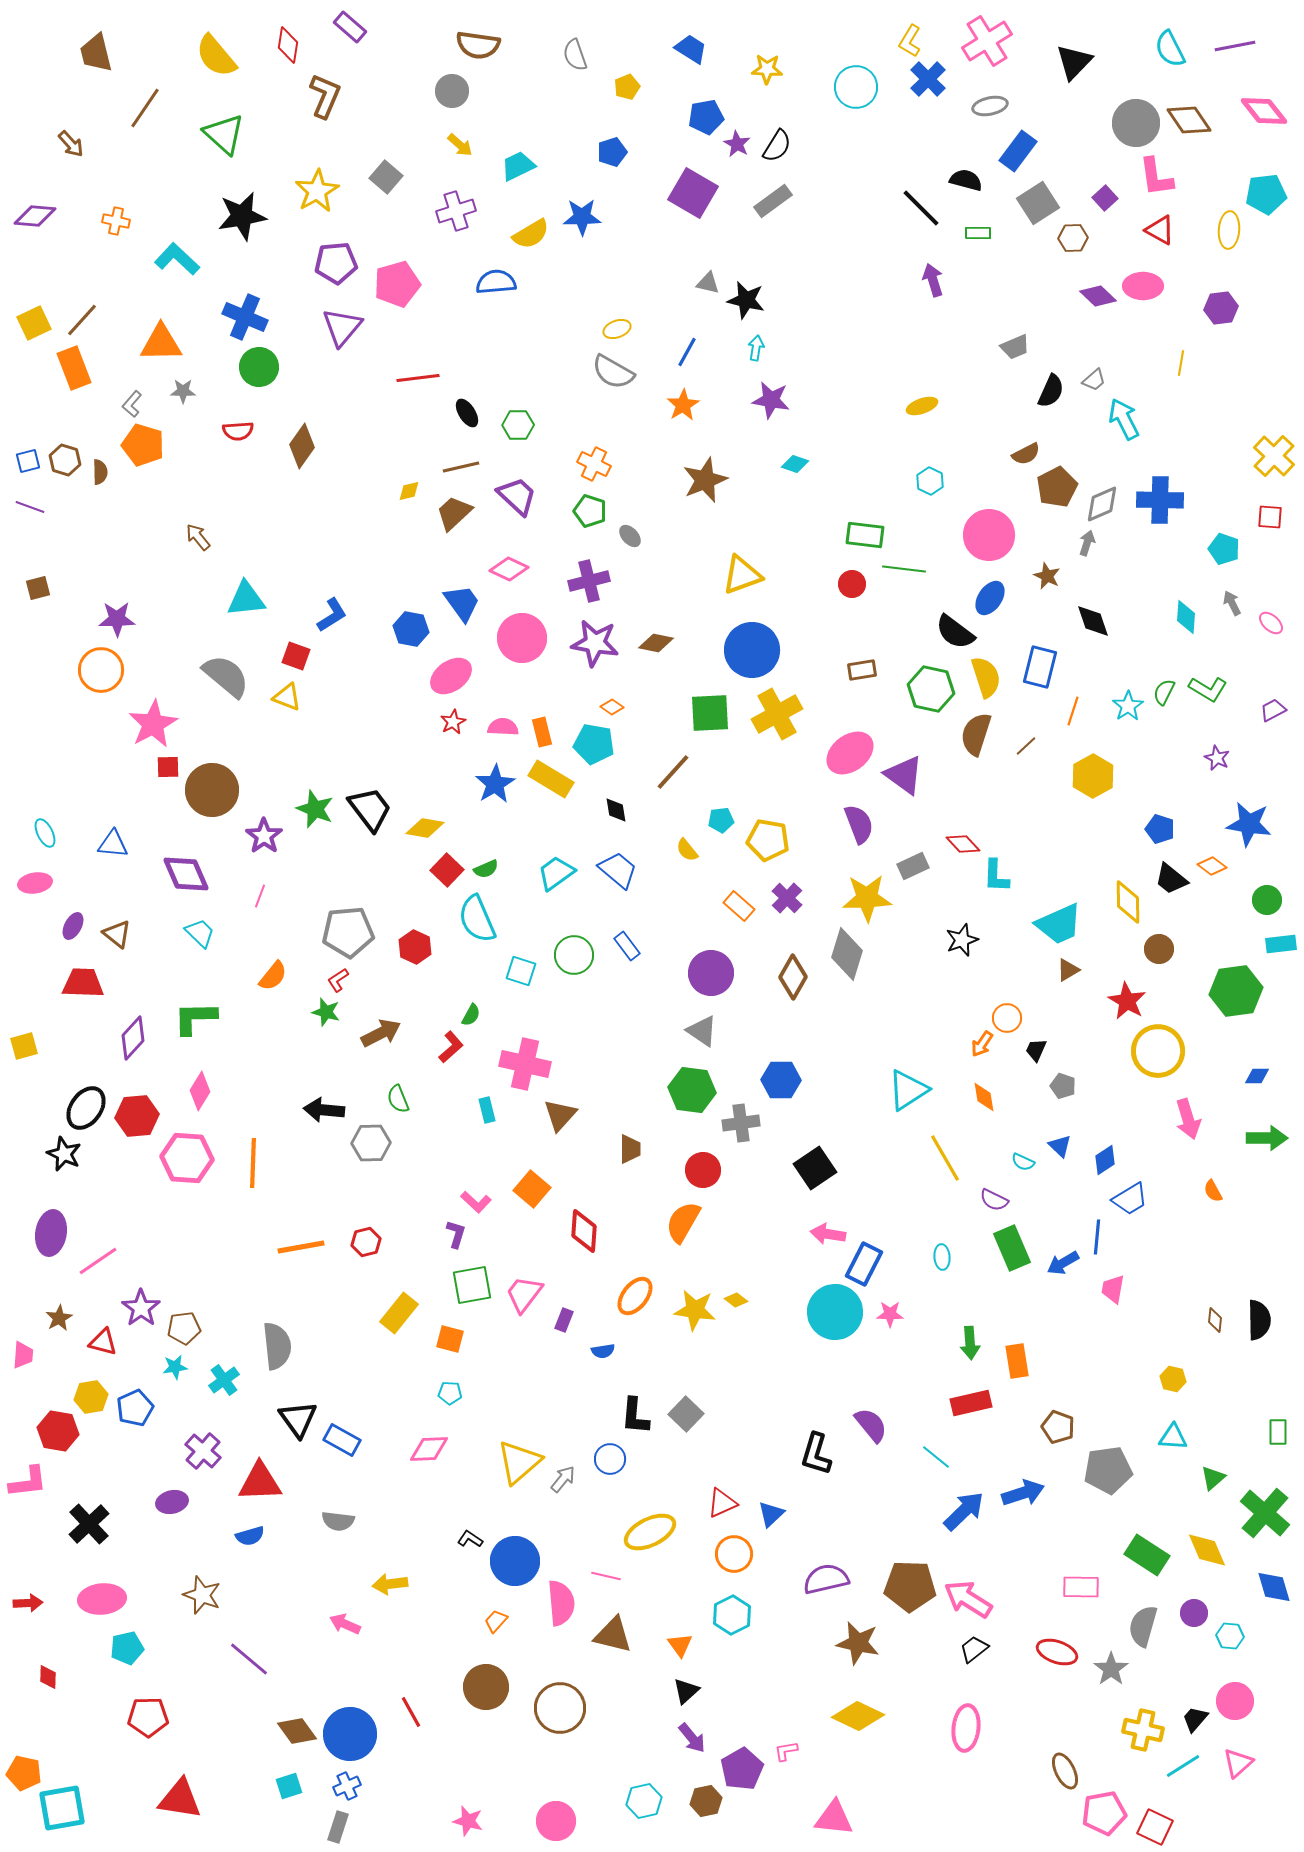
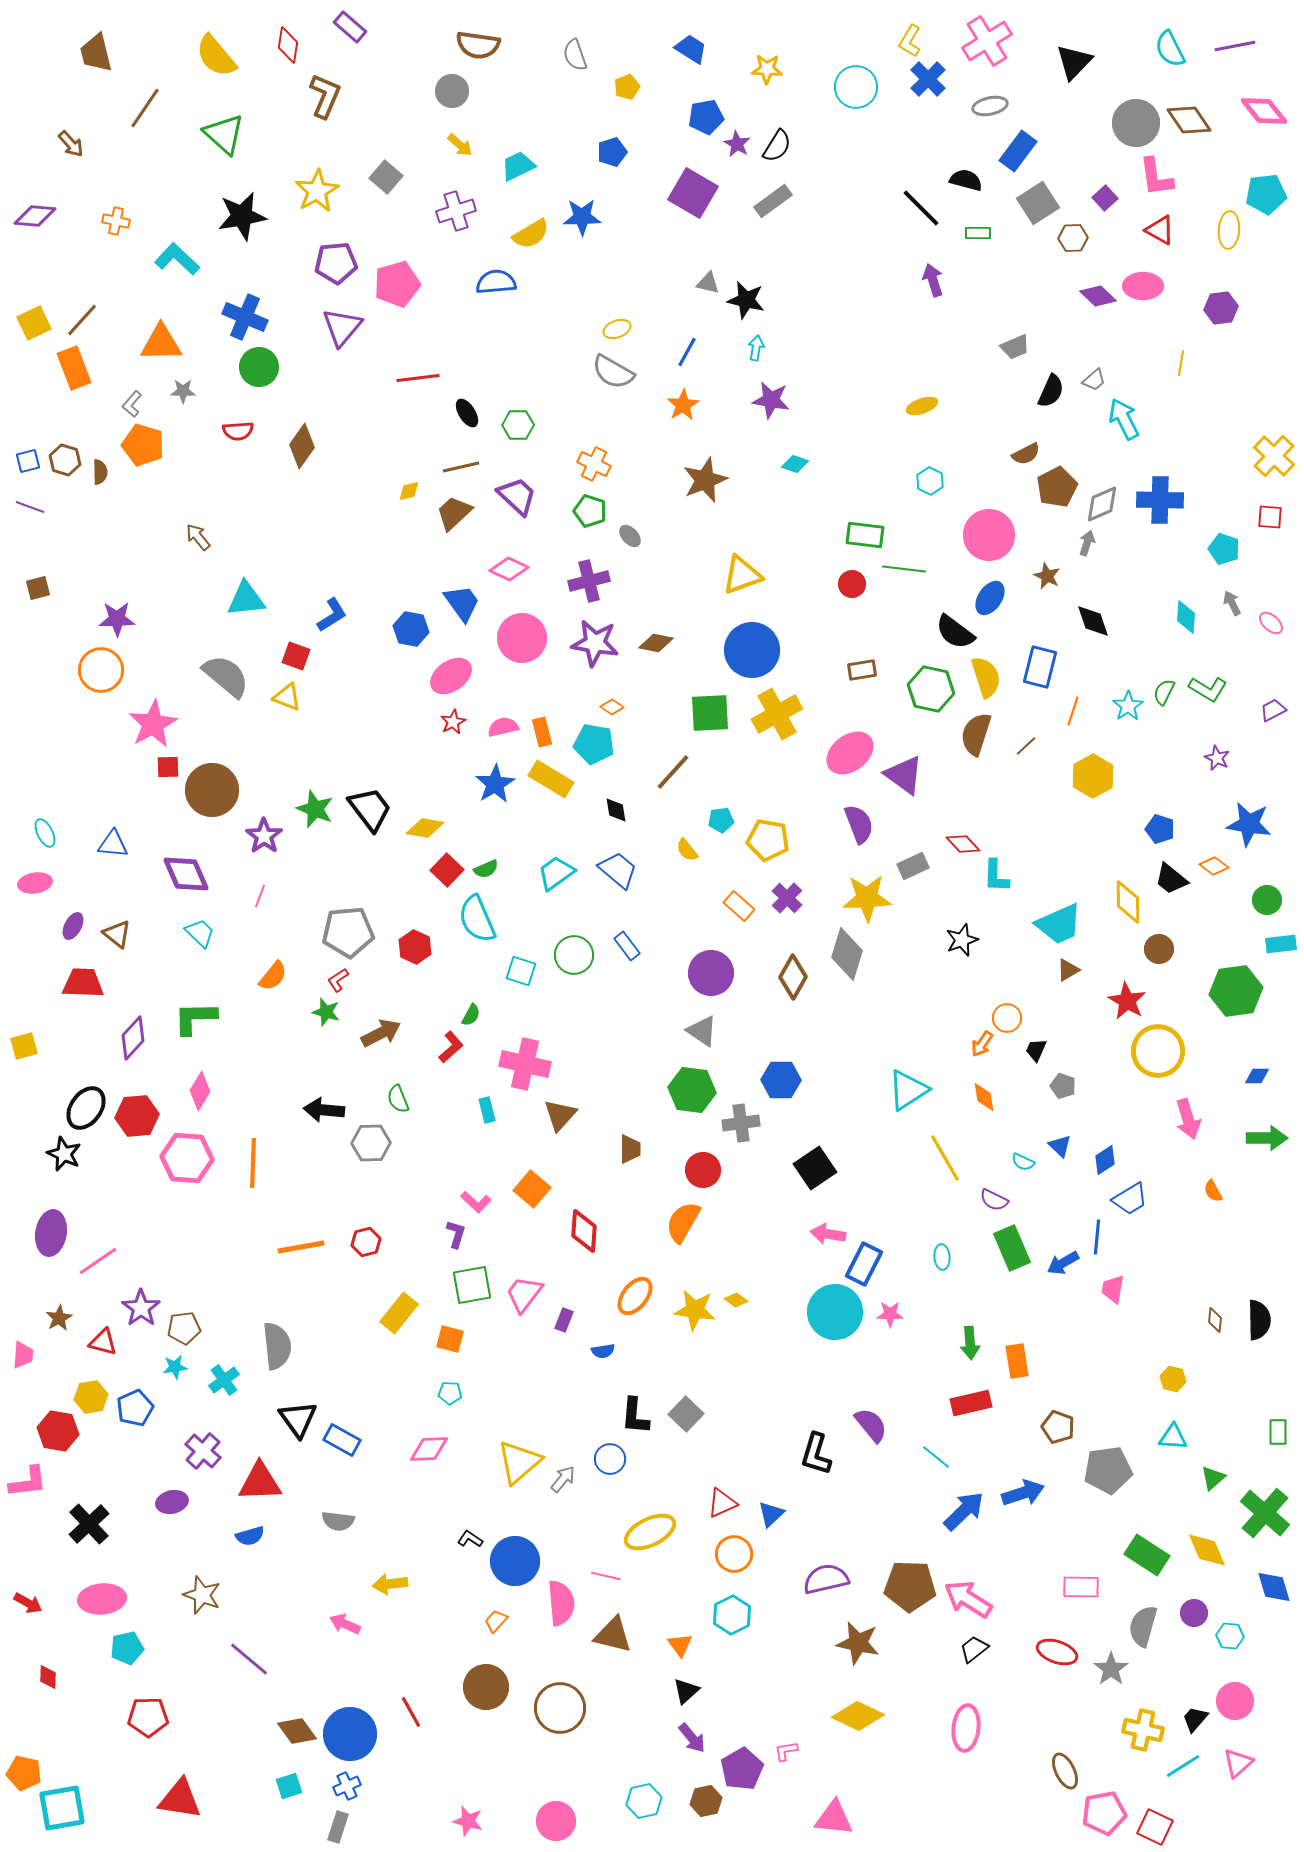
pink semicircle at (503, 727): rotated 16 degrees counterclockwise
orange diamond at (1212, 866): moved 2 px right
red arrow at (28, 1603): rotated 32 degrees clockwise
